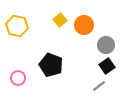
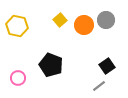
gray circle: moved 25 px up
